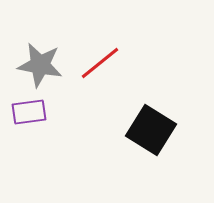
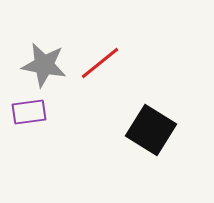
gray star: moved 4 px right
